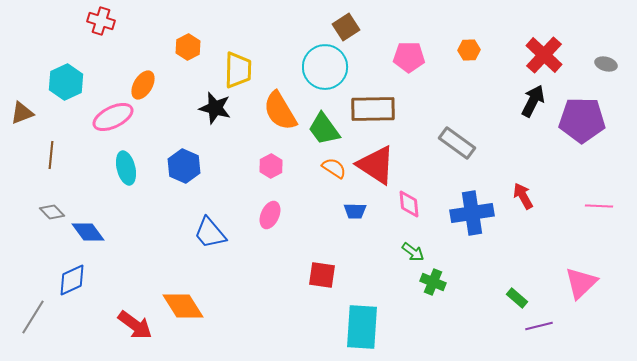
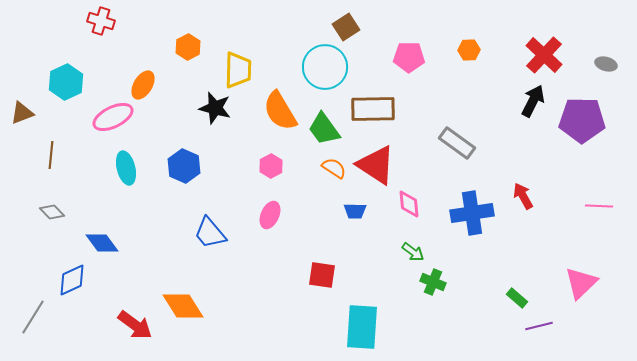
blue diamond at (88, 232): moved 14 px right, 11 px down
